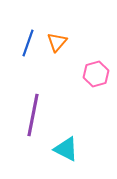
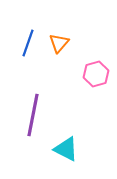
orange triangle: moved 2 px right, 1 px down
